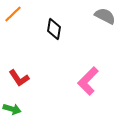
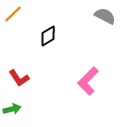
black diamond: moved 6 px left, 7 px down; rotated 50 degrees clockwise
green arrow: rotated 30 degrees counterclockwise
